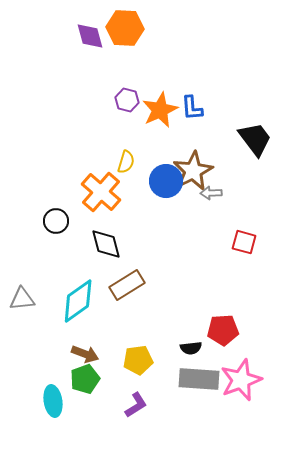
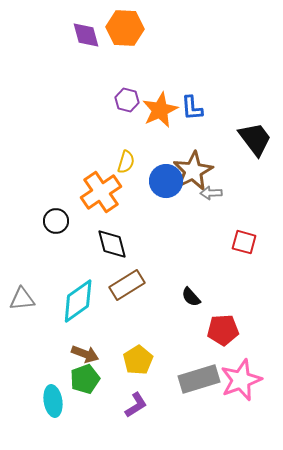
purple diamond: moved 4 px left, 1 px up
orange cross: rotated 15 degrees clockwise
black diamond: moved 6 px right
black semicircle: moved 51 px up; rotated 55 degrees clockwise
yellow pentagon: rotated 24 degrees counterclockwise
gray rectangle: rotated 21 degrees counterclockwise
